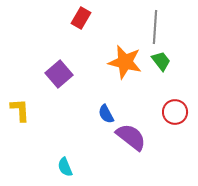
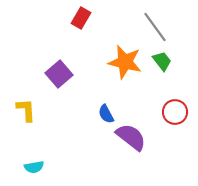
gray line: rotated 40 degrees counterclockwise
green trapezoid: moved 1 px right
yellow L-shape: moved 6 px right
cyan semicircle: moved 31 px left; rotated 78 degrees counterclockwise
